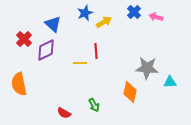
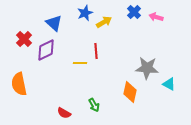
blue triangle: moved 1 px right, 1 px up
cyan triangle: moved 1 px left, 2 px down; rotated 32 degrees clockwise
